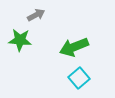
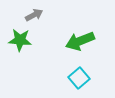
gray arrow: moved 2 px left
green arrow: moved 6 px right, 6 px up
